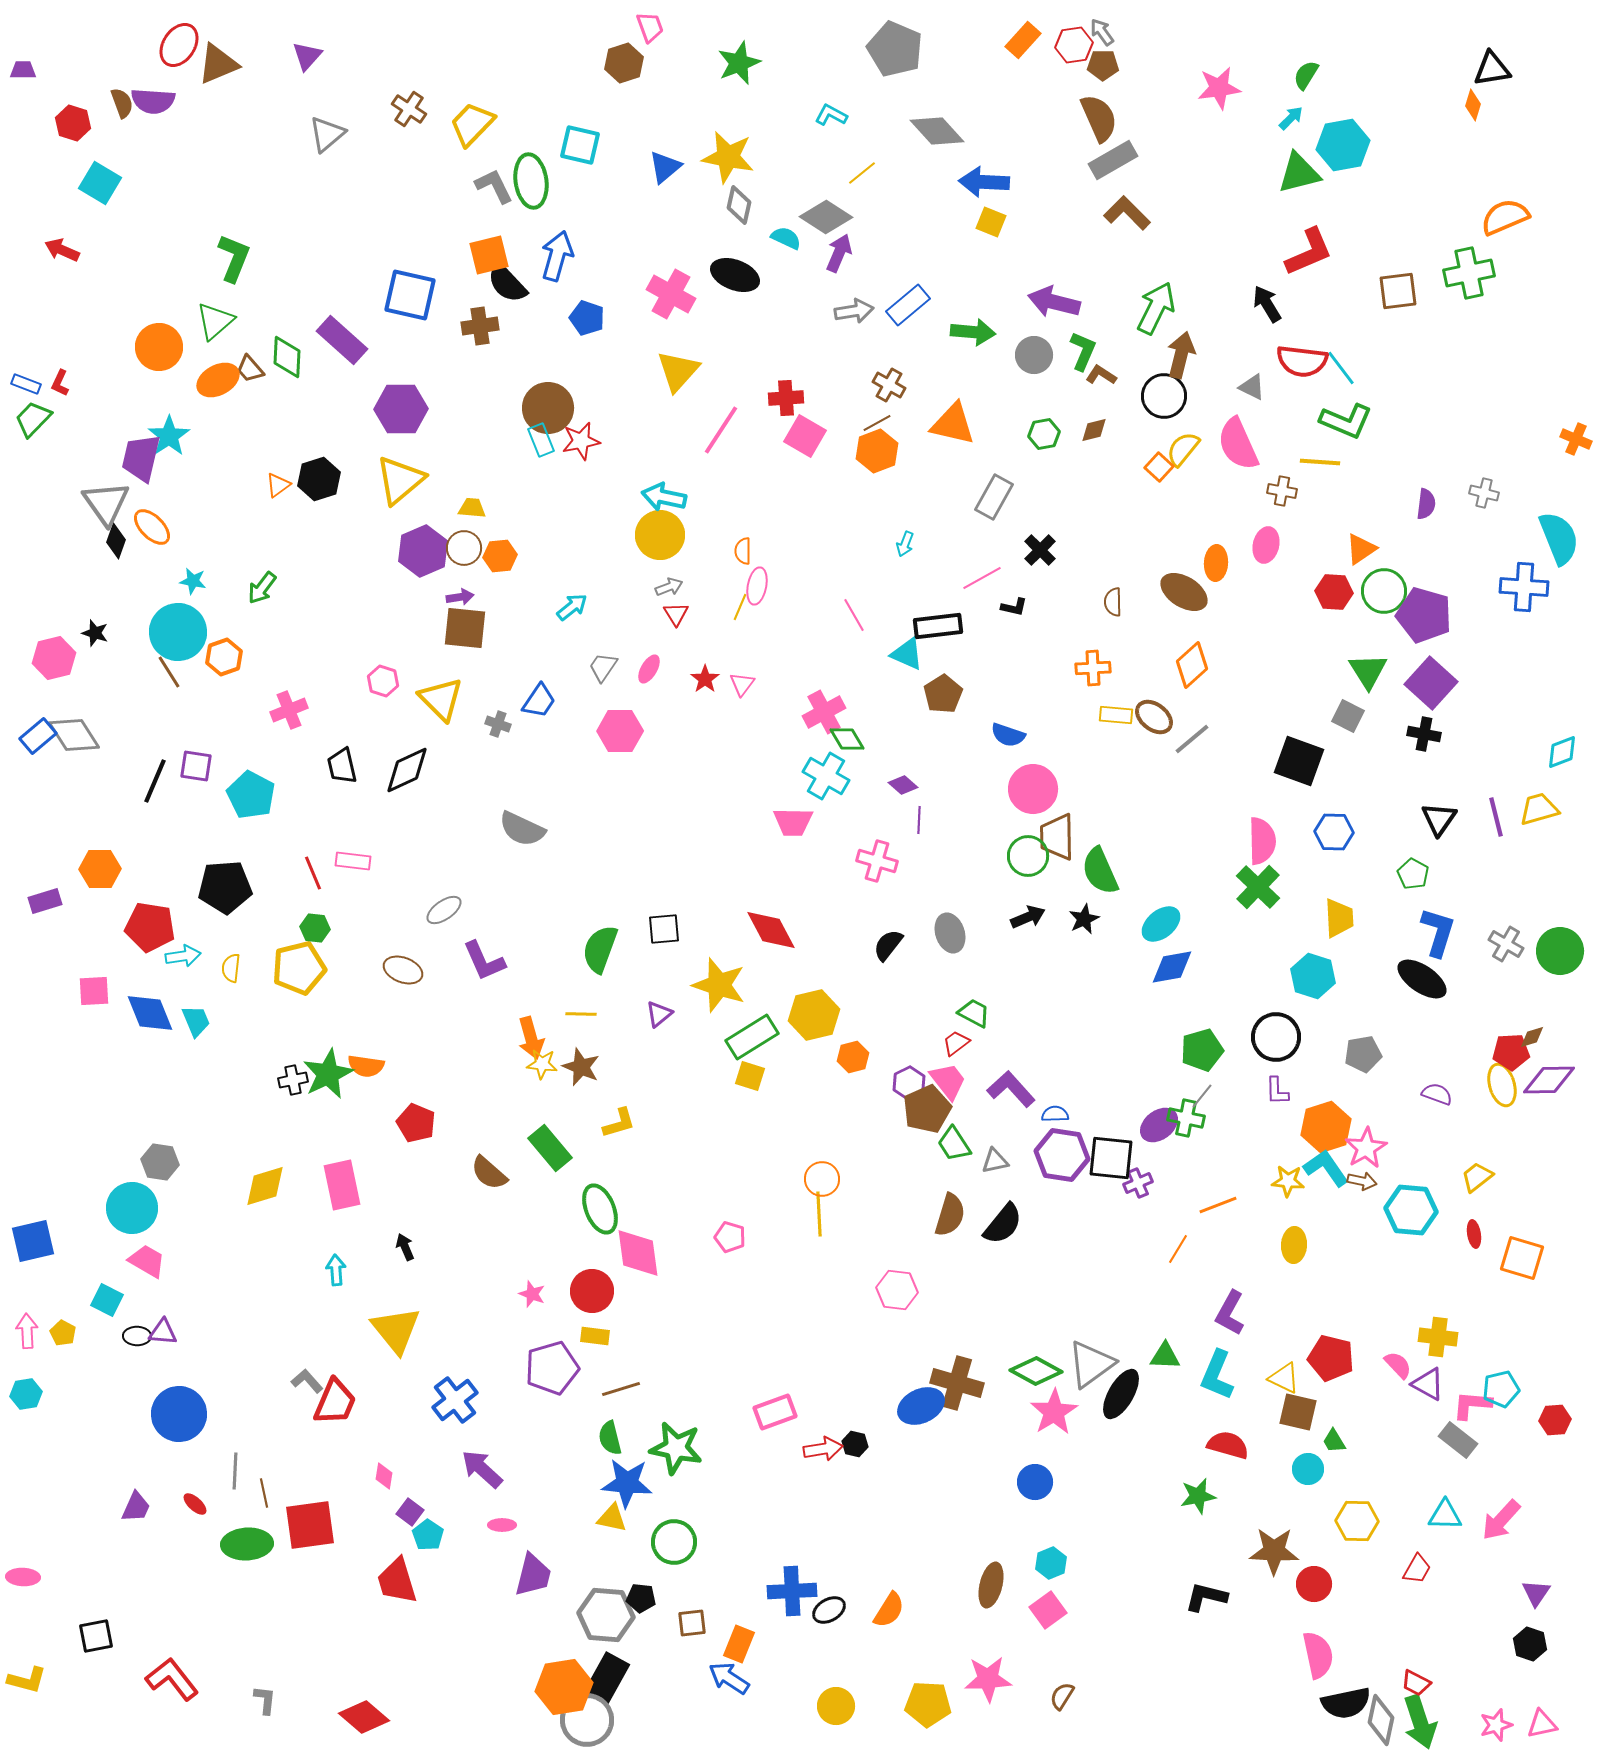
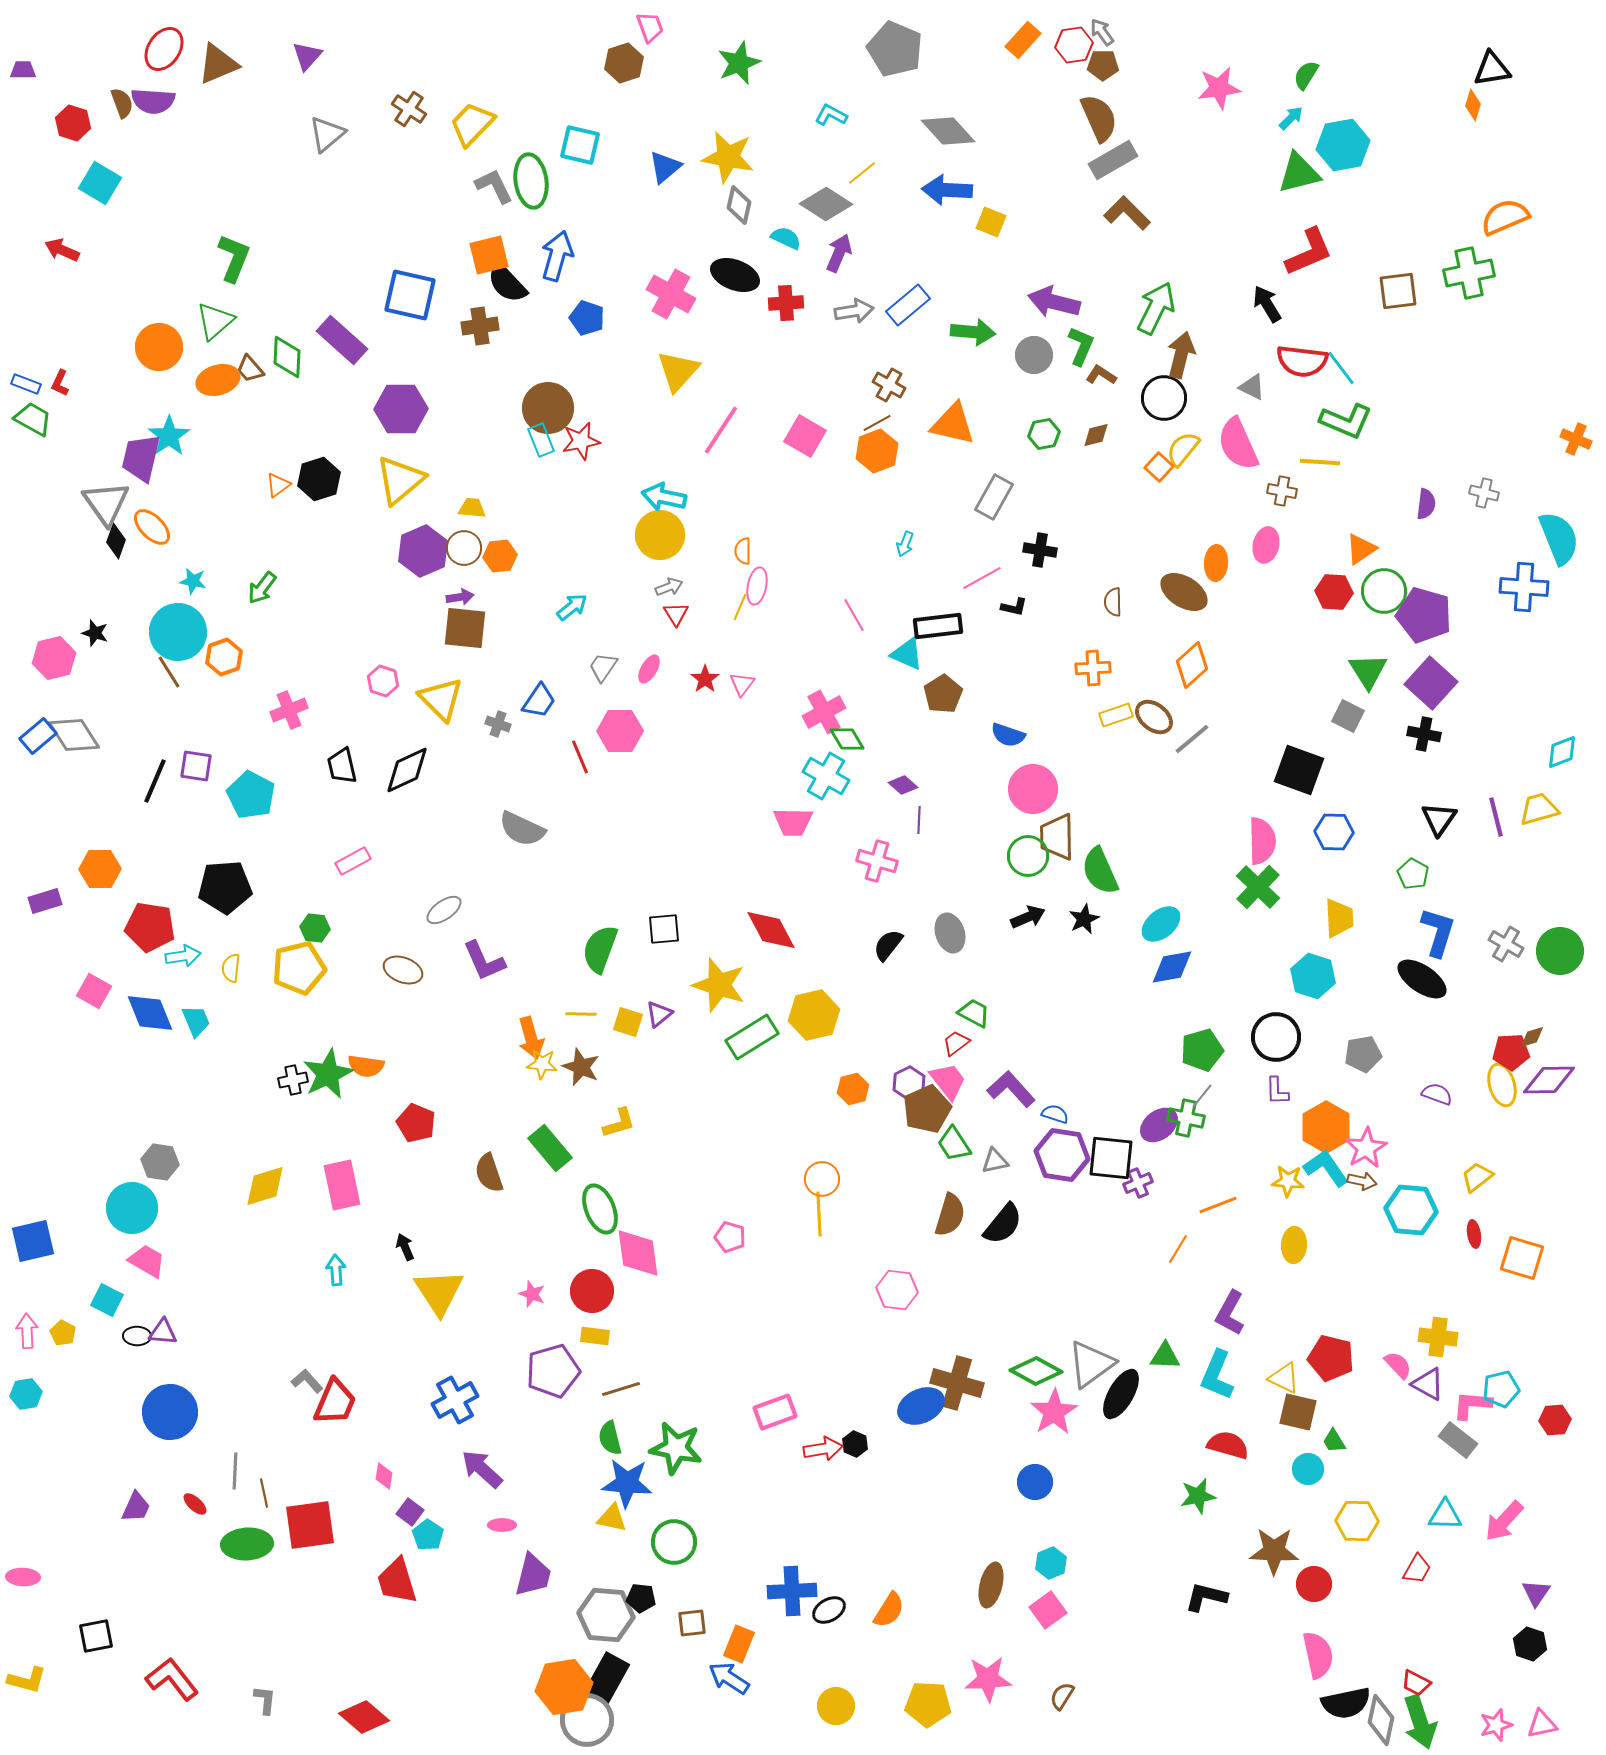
red ellipse at (179, 45): moved 15 px left, 4 px down
gray diamond at (937, 131): moved 11 px right
blue arrow at (984, 182): moved 37 px left, 8 px down
gray diamond at (826, 217): moved 13 px up
green L-shape at (1083, 351): moved 2 px left, 5 px up
orange ellipse at (218, 380): rotated 12 degrees clockwise
black circle at (1164, 396): moved 2 px down
red cross at (786, 398): moved 95 px up
green trapezoid at (33, 419): rotated 75 degrees clockwise
brown diamond at (1094, 430): moved 2 px right, 5 px down
black cross at (1040, 550): rotated 36 degrees counterclockwise
yellow rectangle at (1116, 715): rotated 24 degrees counterclockwise
black square at (1299, 761): moved 9 px down
pink rectangle at (353, 861): rotated 36 degrees counterclockwise
red line at (313, 873): moved 267 px right, 116 px up
pink square at (94, 991): rotated 32 degrees clockwise
orange hexagon at (853, 1057): moved 32 px down
yellow square at (750, 1076): moved 122 px left, 54 px up
blue semicircle at (1055, 1114): rotated 20 degrees clockwise
orange hexagon at (1326, 1127): rotated 12 degrees counterclockwise
brown semicircle at (489, 1173): rotated 30 degrees clockwise
yellow triangle at (396, 1330): moved 43 px right, 38 px up; rotated 6 degrees clockwise
purple pentagon at (552, 1368): moved 1 px right, 3 px down
blue cross at (455, 1400): rotated 9 degrees clockwise
blue circle at (179, 1414): moved 9 px left, 2 px up
black hexagon at (855, 1444): rotated 10 degrees clockwise
pink arrow at (1501, 1520): moved 3 px right, 1 px down
